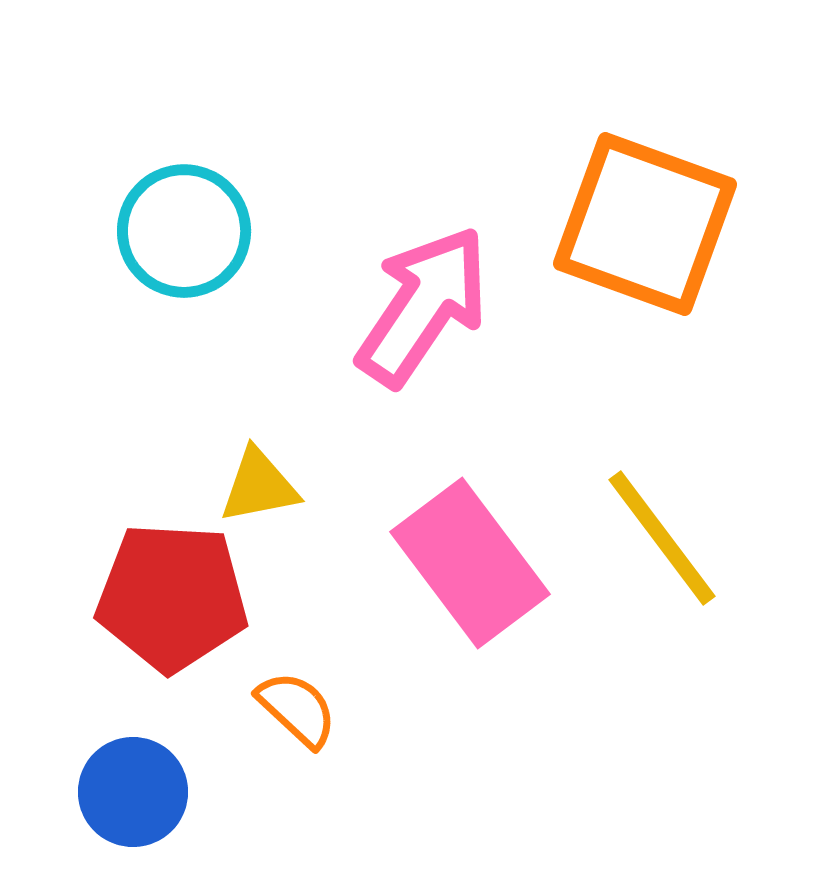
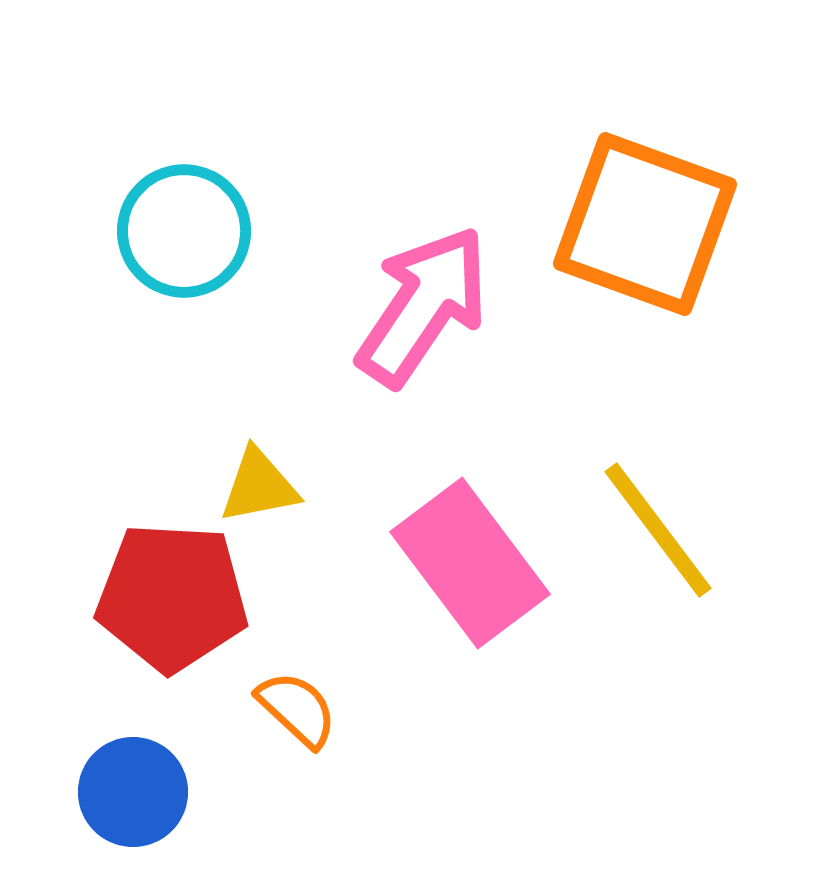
yellow line: moved 4 px left, 8 px up
